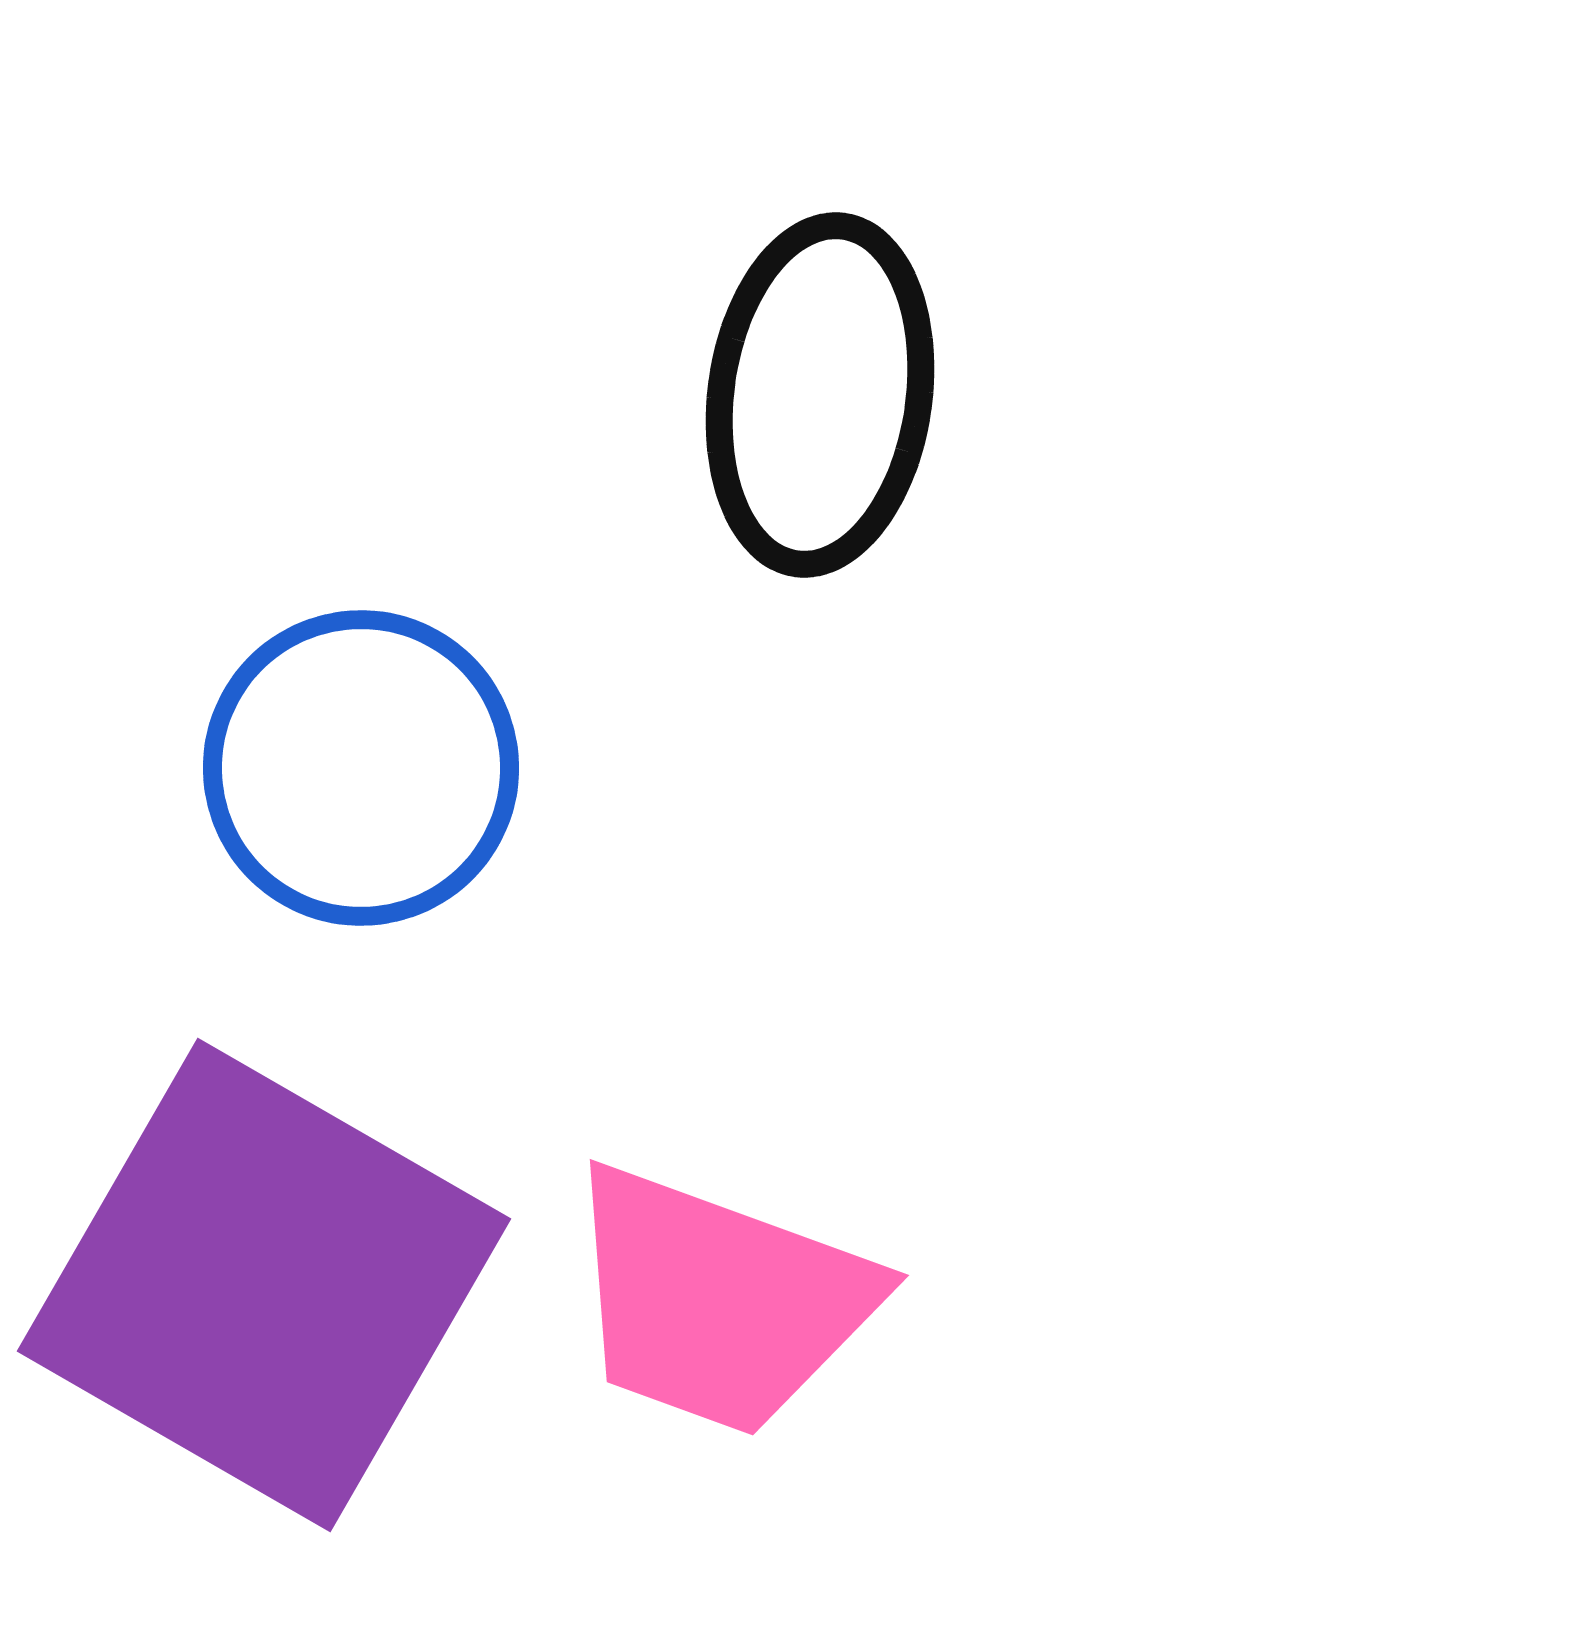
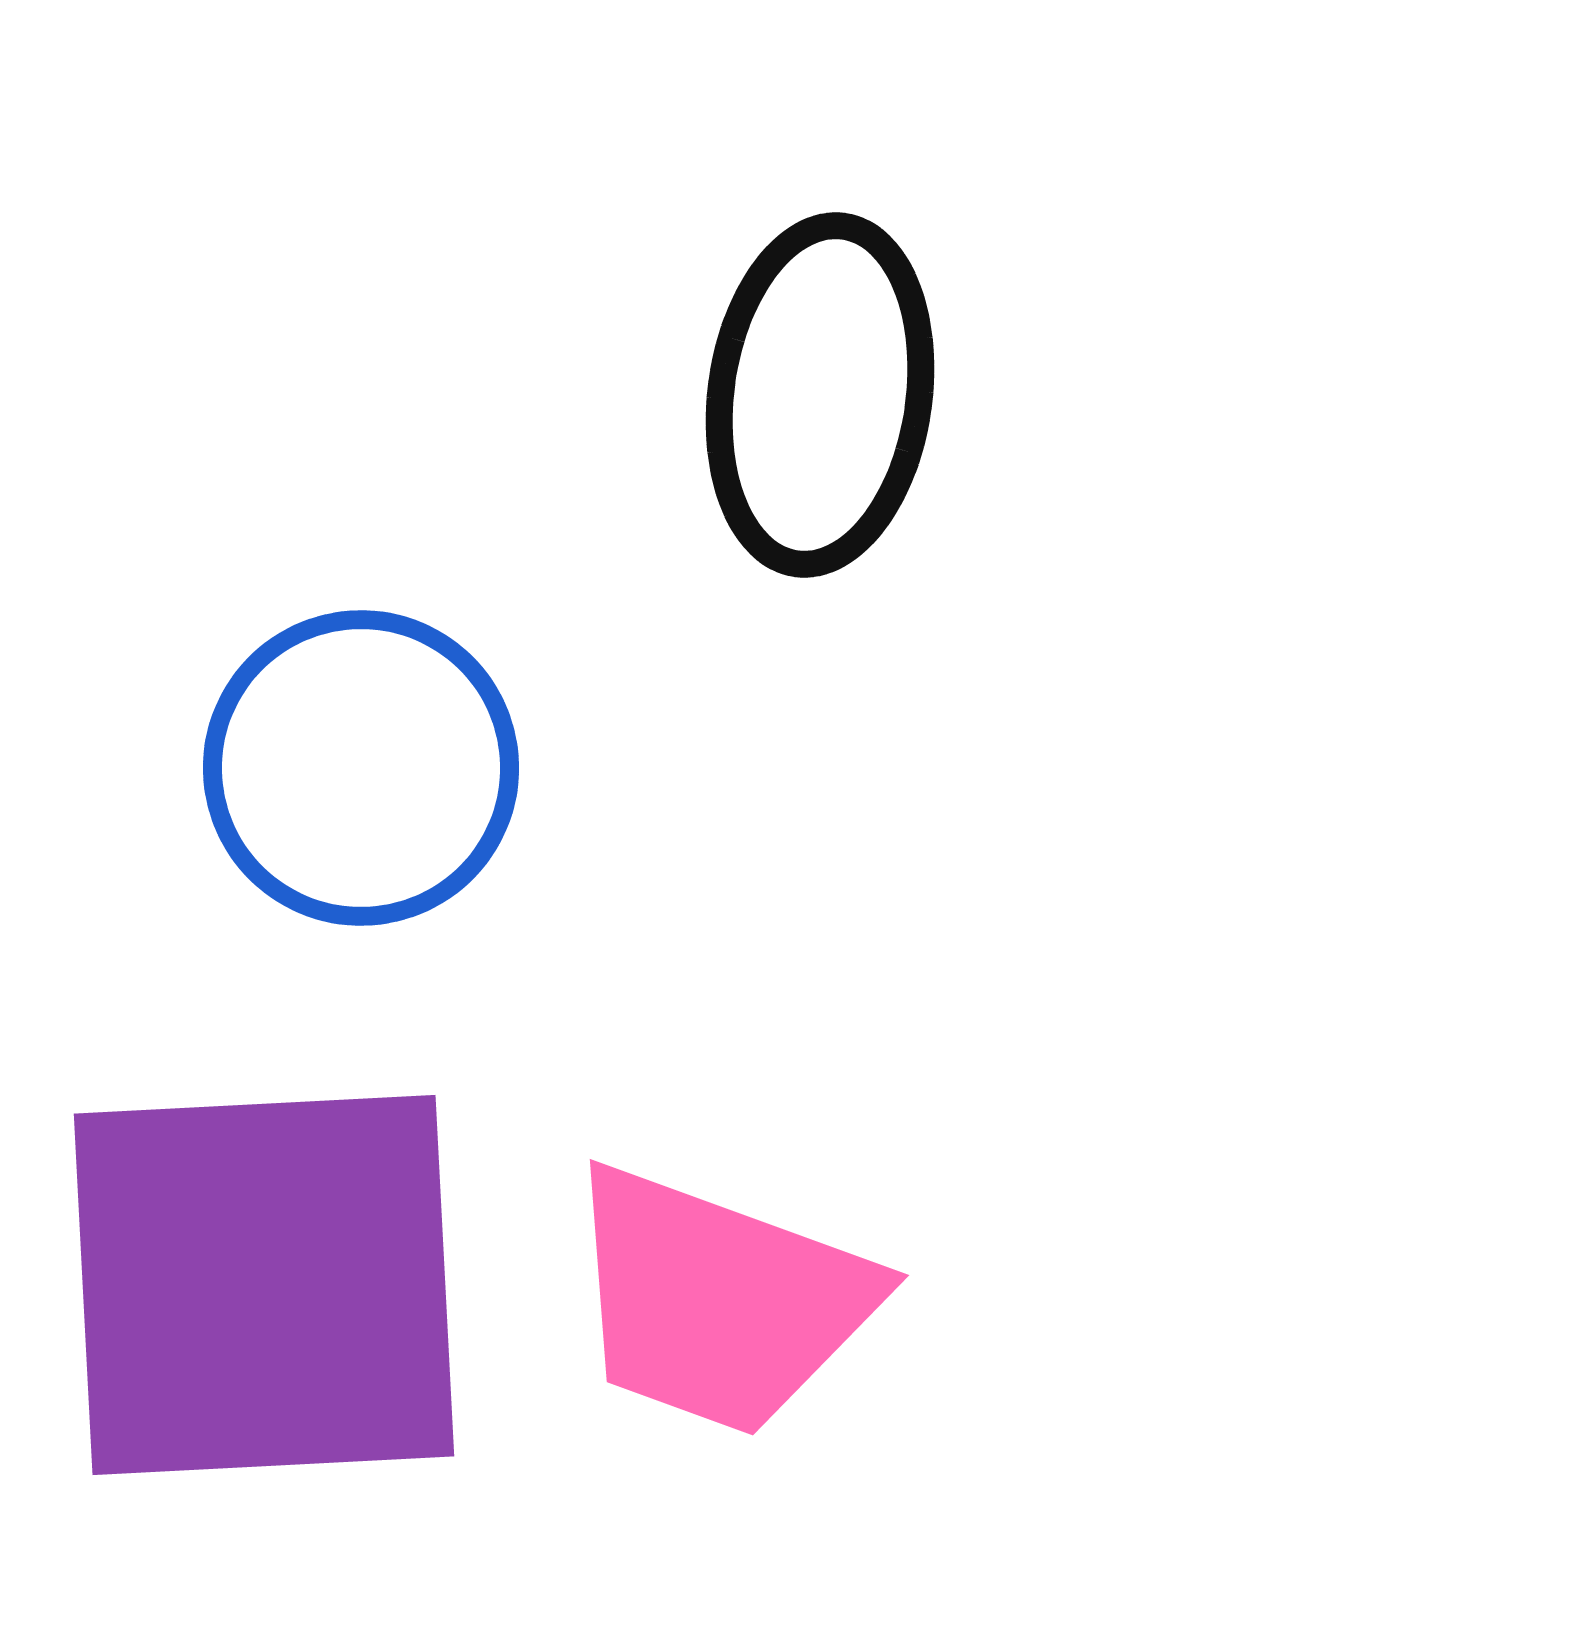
purple square: rotated 33 degrees counterclockwise
